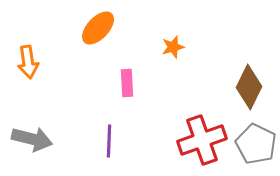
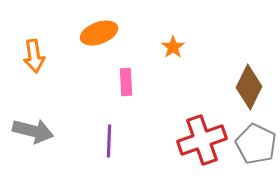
orange ellipse: moved 1 px right, 5 px down; rotated 27 degrees clockwise
orange star: rotated 20 degrees counterclockwise
orange arrow: moved 6 px right, 6 px up
pink rectangle: moved 1 px left, 1 px up
gray arrow: moved 1 px right, 8 px up
